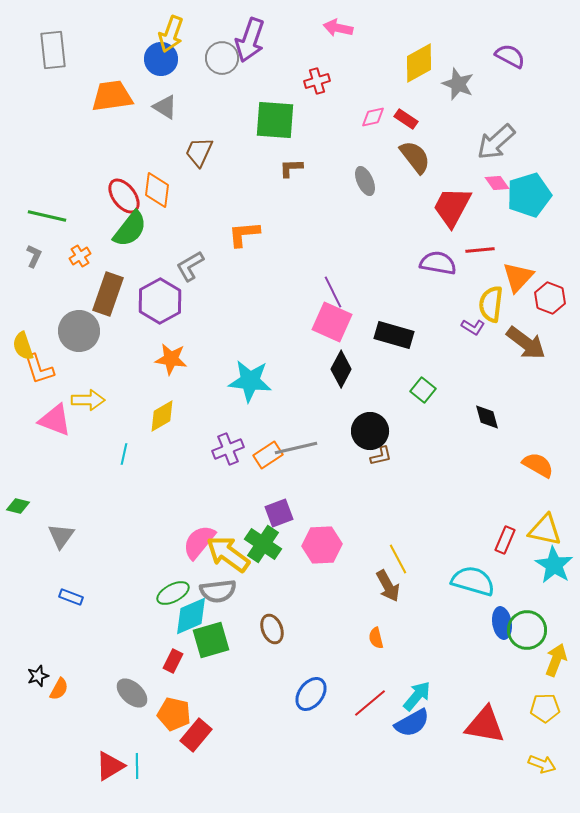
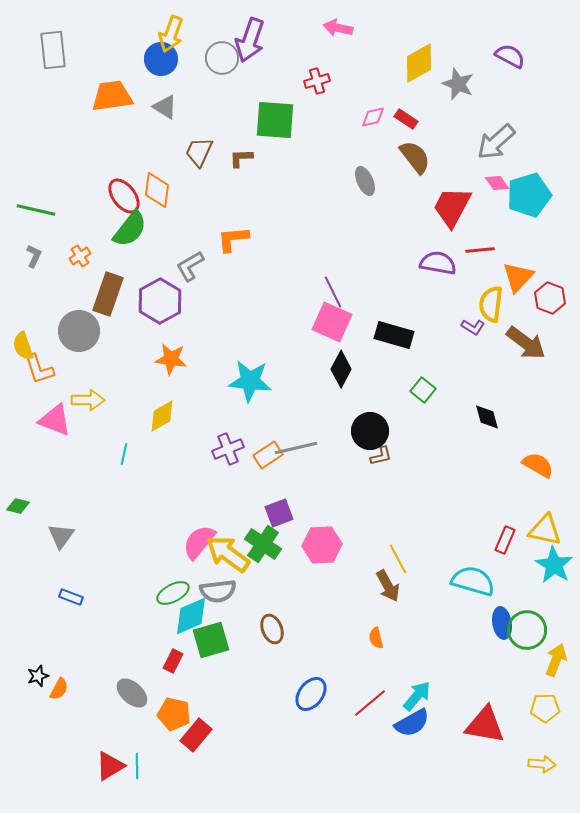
brown L-shape at (291, 168): moved 50 px left, 10 px up
green line at (47, 216): moved 11 px left, 6 px up
orange L-shape at (244, 234): moved 11 px left, 5 px down
yellow arrow at (542, 764): rotated 16 degrees counterclockwise
